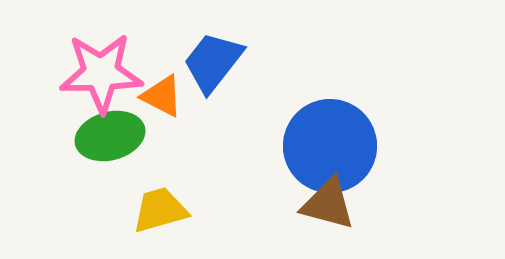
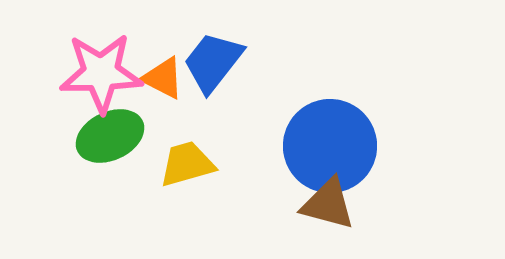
orange triangle: moved 1 px right, 18 px up
green ellipse: rotated 10 degrees counterclockwise
yellow trapezoid: moved 27 px right, 46 px up
